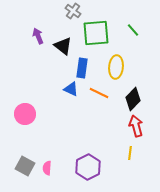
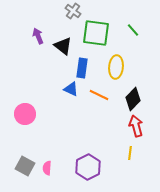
green square: rotated 12 degrees clockwise
orange line: moved 2 px down
